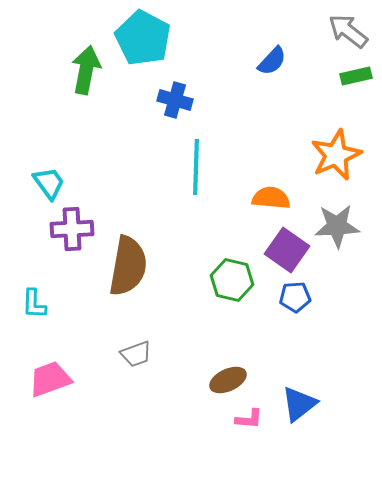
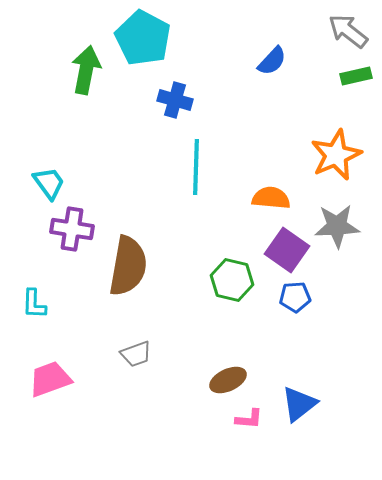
purple cross: rotated 12 degrees clockwise
